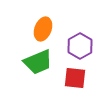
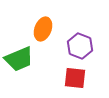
purple hexagon: rotated 10 degrees counterclockwise
green trapezoid: moved 19 px left, 3 px up
